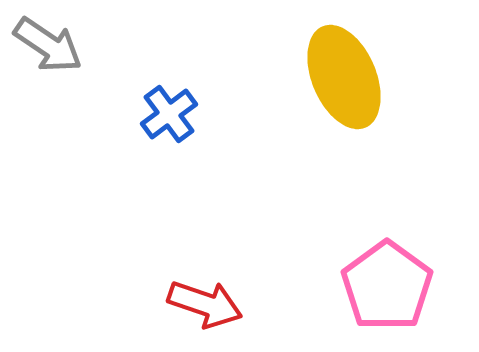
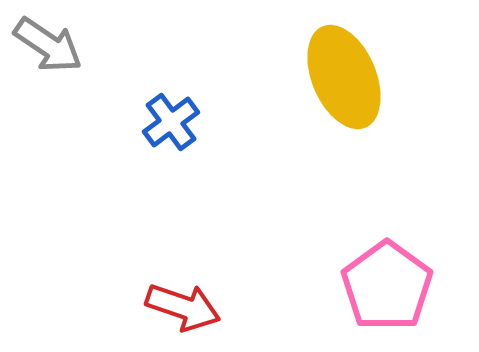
blue cross: moved 2 px right, 8 px down
red arrow: moved 22 px left, 3 px down
